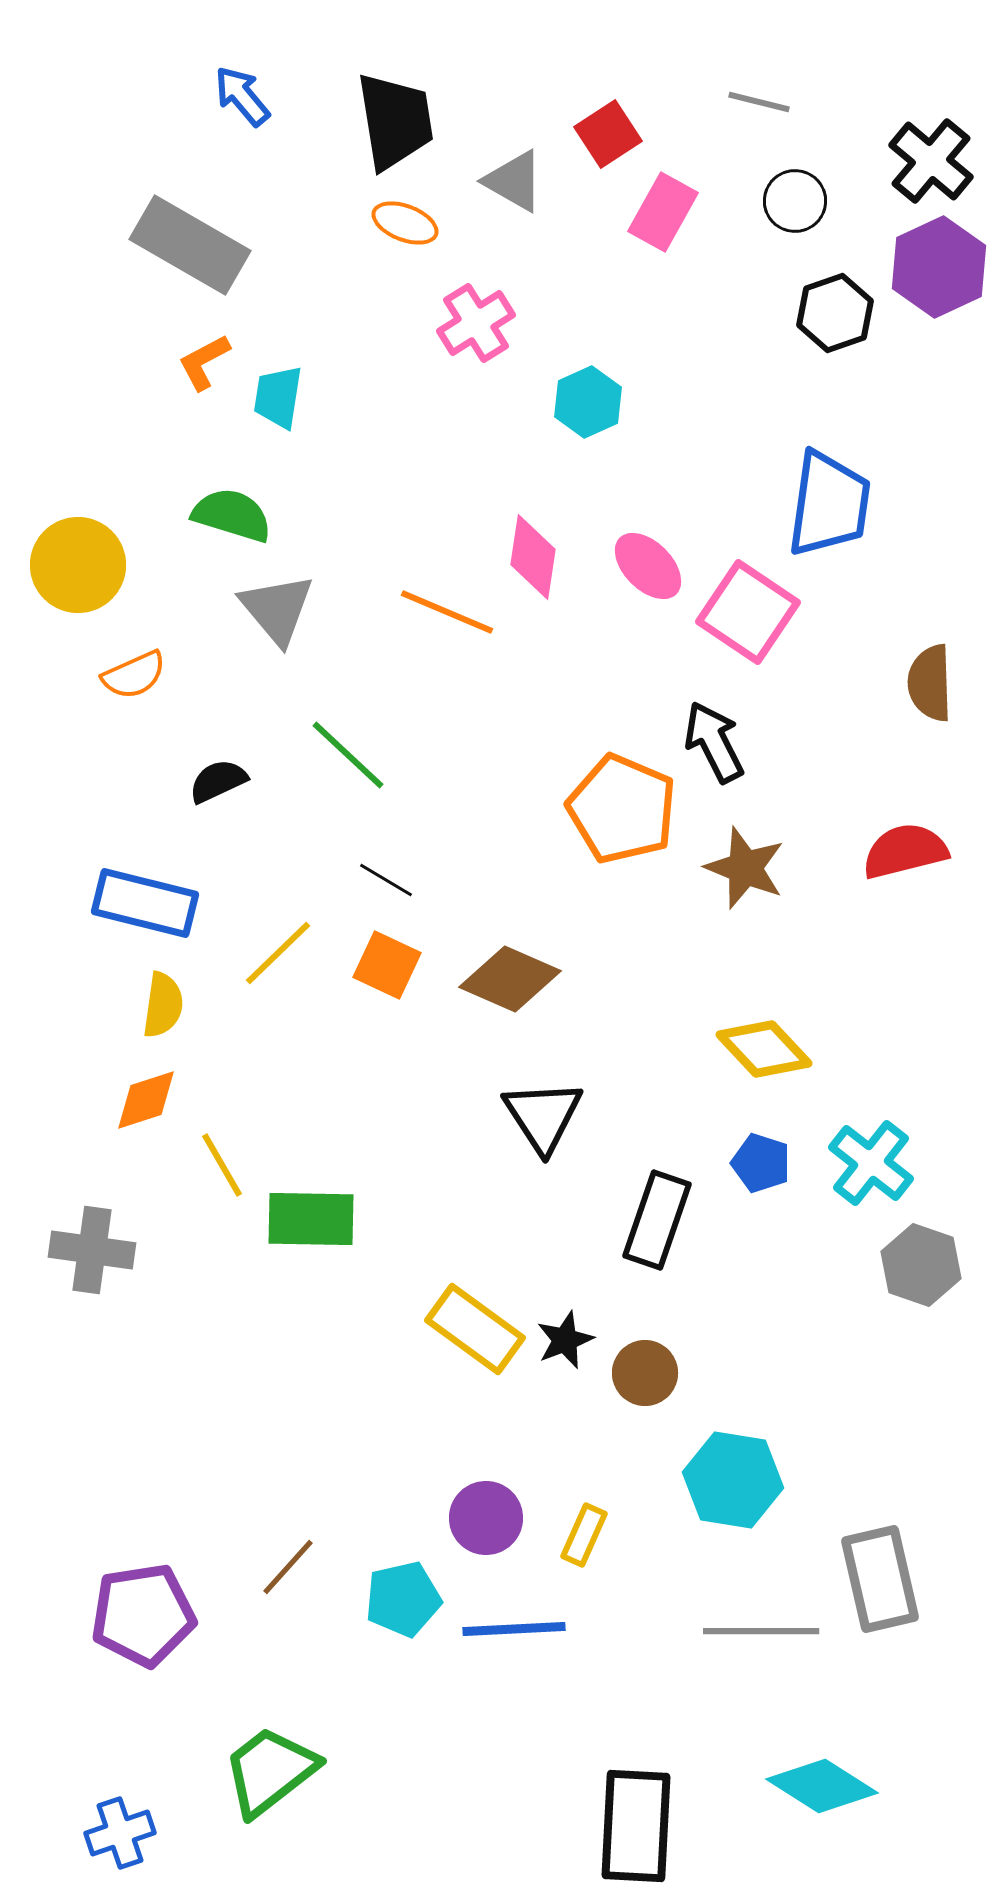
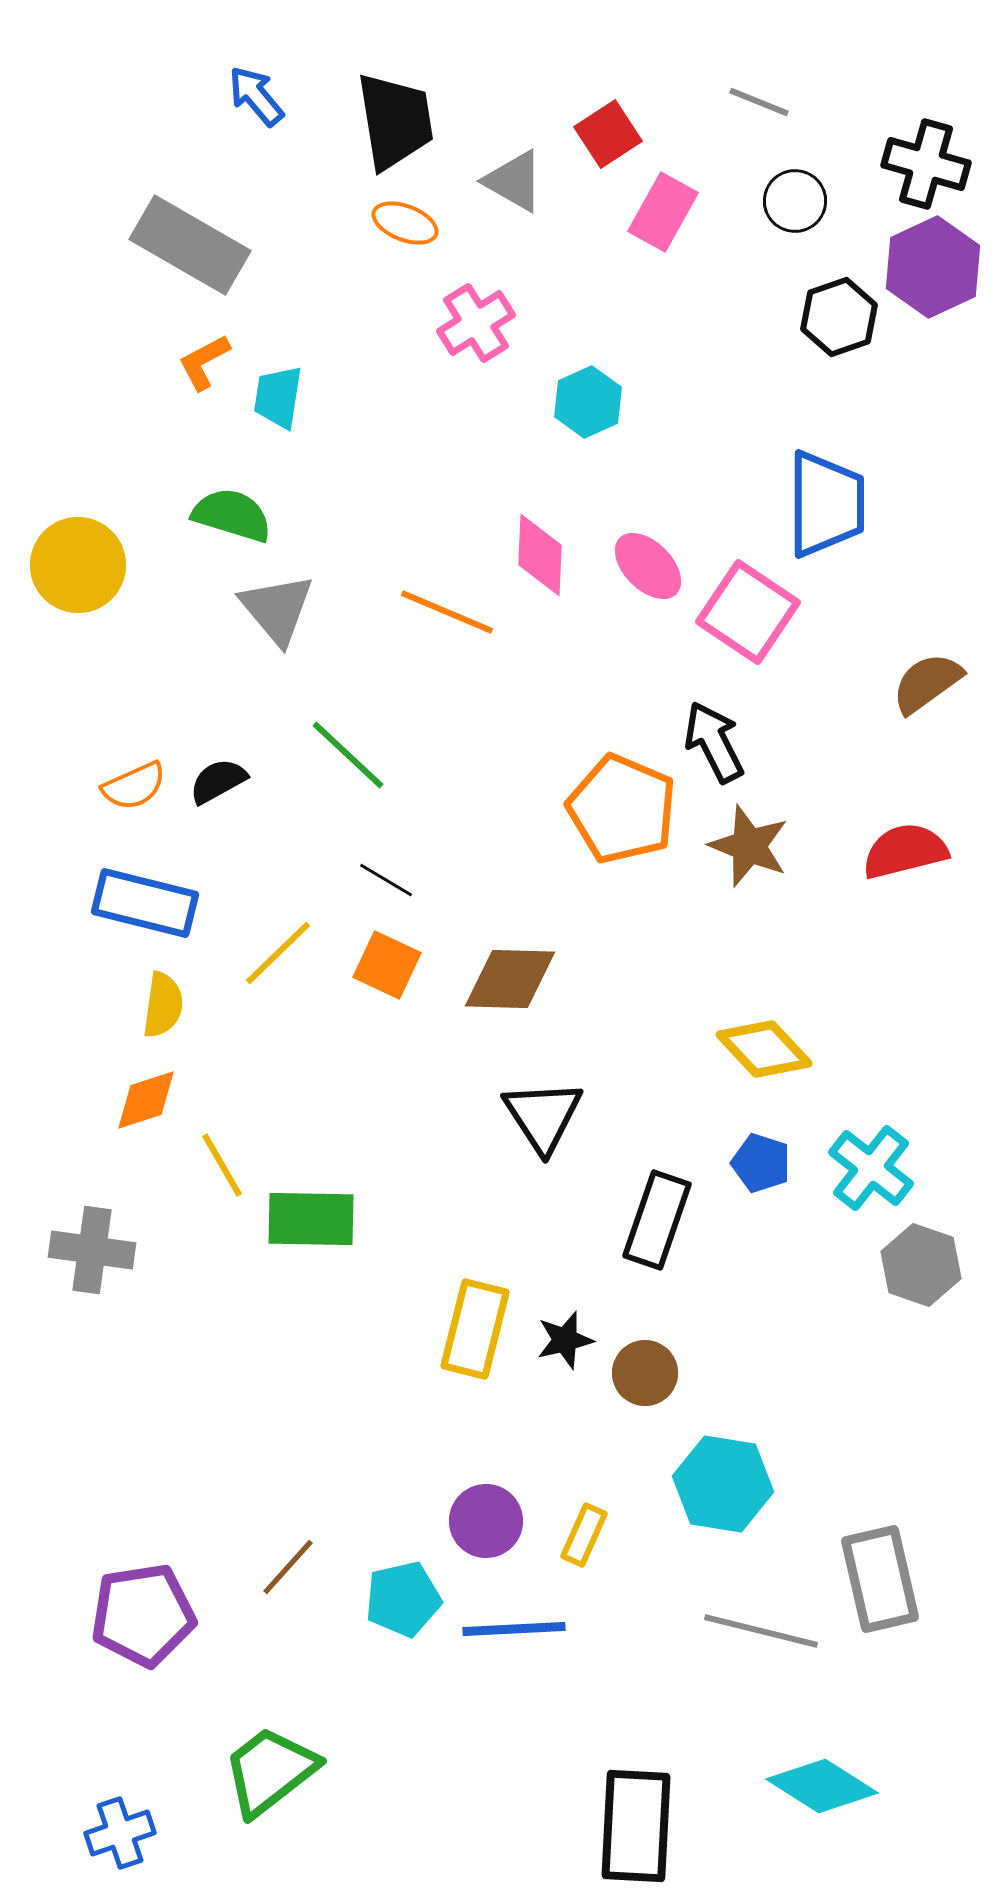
blue arrow at (242, 96): moved 14 px right
gray line at (759, 102): rotated 8 degrees clockwise
black cross at (931, 161): moved 5 px left, 3 px down; rotated 24 degrees counterclockwise
purple hexagon at (939, 267): moved 6 px left
black hexagon at (835, 313): moved 4 px right, 4 px down
blue trapezoid at (829, 504): moved 3 px left; rotated 8 degrees counterclockwise
pink diamond at (533, 557): moved 7 px right, 2 px up; rotated 6 degrees counterclockwise
orange semicircle at (134, 675): moved 111 px down
brown semicircle at (930, 683): moved 3 px left; rotated 56 degrees clockwise
black semicircle at (218, 781): rotated 4 degrees counterclockwise
brown star at (745, 868): moved 4 px right, 22 px up
brown diamond at (510, 979): rotated 22 degrees counterclockwise
cyan cross at (871, 1163): moved 5 px down
yellow rectangle at (475, 1329): rotated 68 degrees clockwise
black star at (565, 1340): rotated 8 degrees clockwise
cyan hexagon at (733, 1480): moved 10 px left, 4 px down
purple circle at (486, 1518): moved 3 px down
gray line at (761, 1631): rotated 14 degrees clockwise
